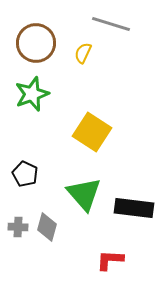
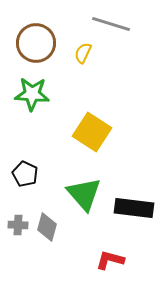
green star: rotated 24 degrees clockwise
gray cross: moved 2 px up
red L-shape: rotated 12 degrees clockwise
